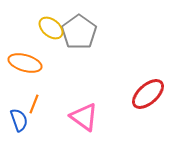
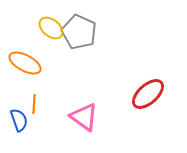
gray pentagon: rotated 12 degrees counterclockwise
orange ellipse: rotated 12 degrees clockwise
orange line: rotated 18 degrees counterclockwise
